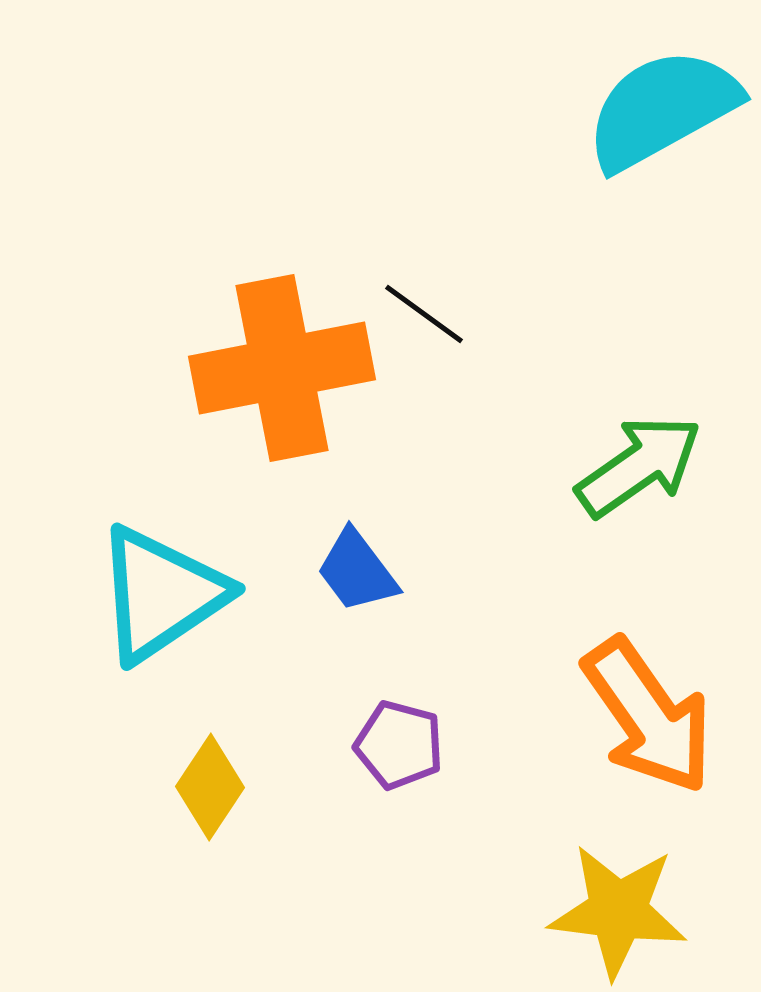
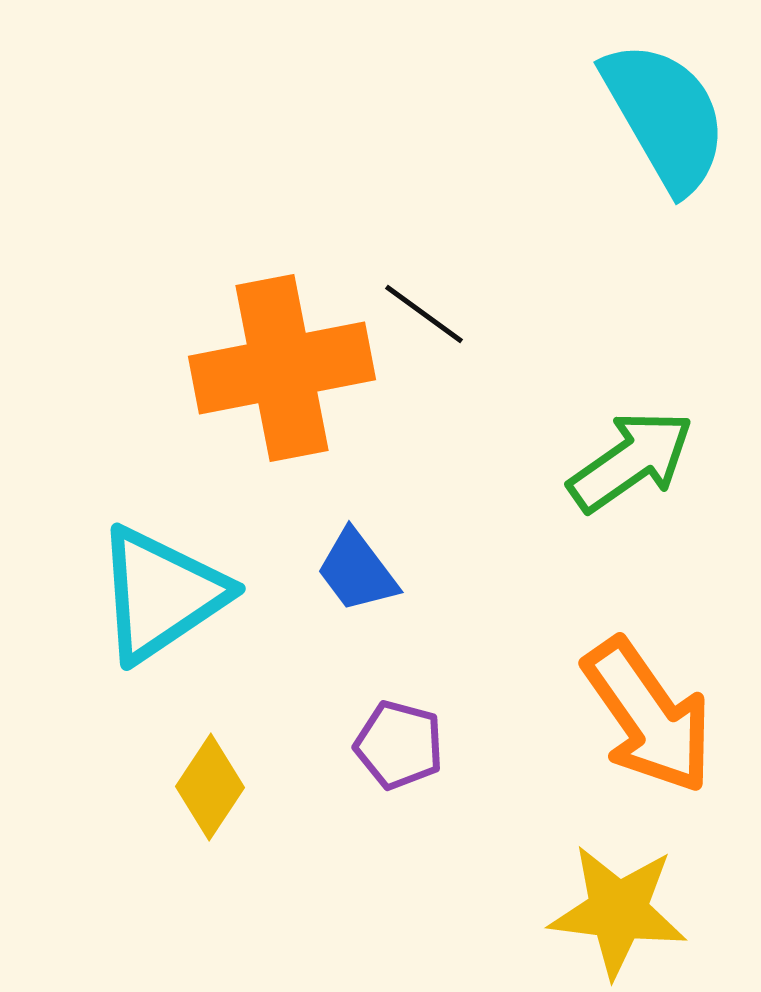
cyan semicircle: moved 3 px right, 7 px down; rotated 89 degrees clockwise
green arrow: moved 8 px left, 5 px up
